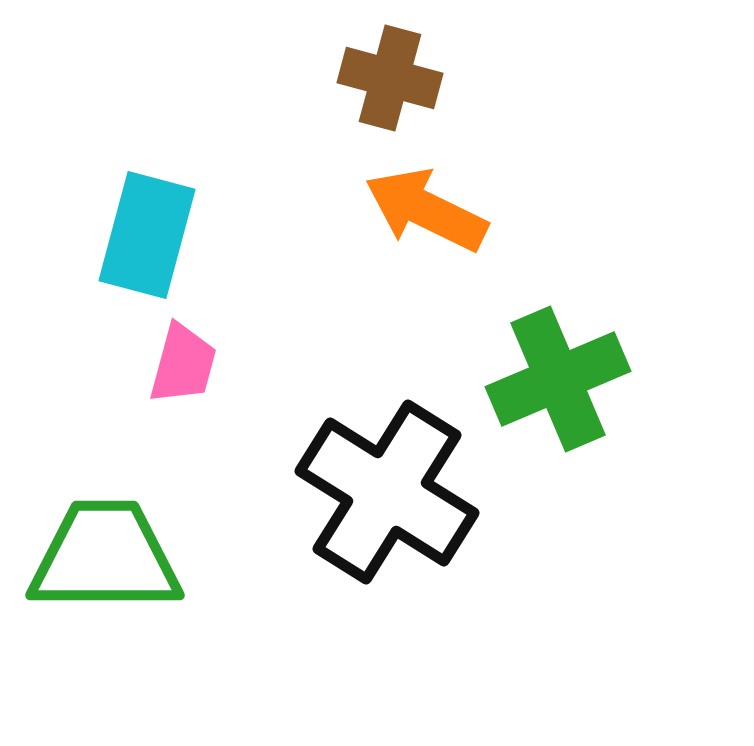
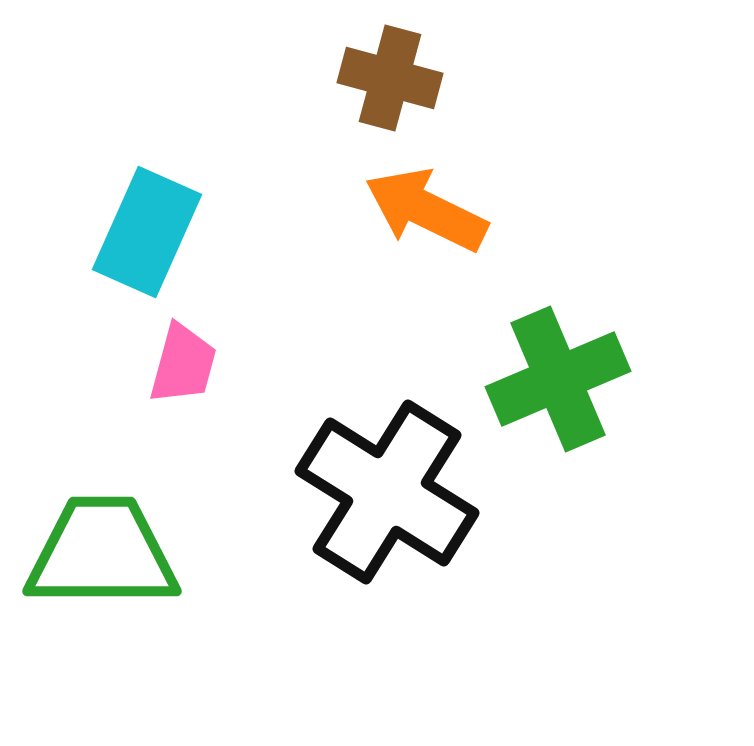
cyan rectangle: moved 3 px up; rotated 9 degrees clockwise
green trapezoid: moved 3 px left, 4 px up
